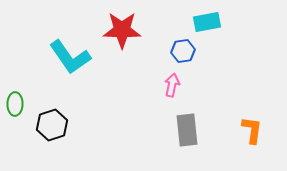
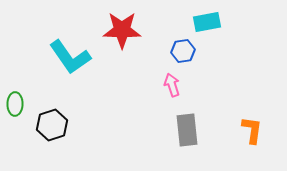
pink arrow: rotated 30 degrees counterclockwise
